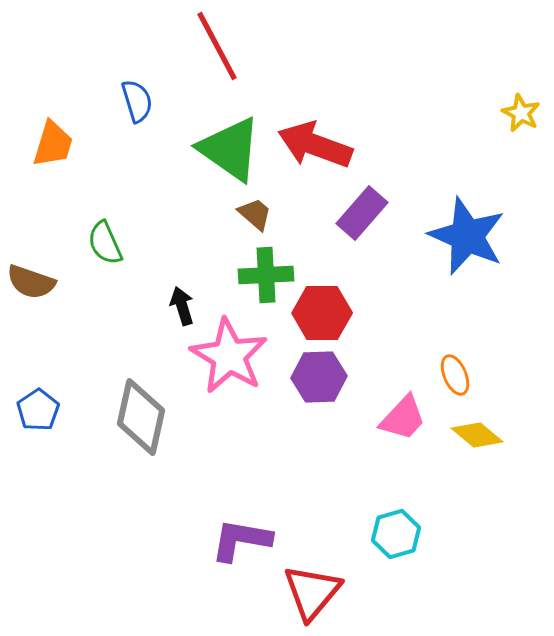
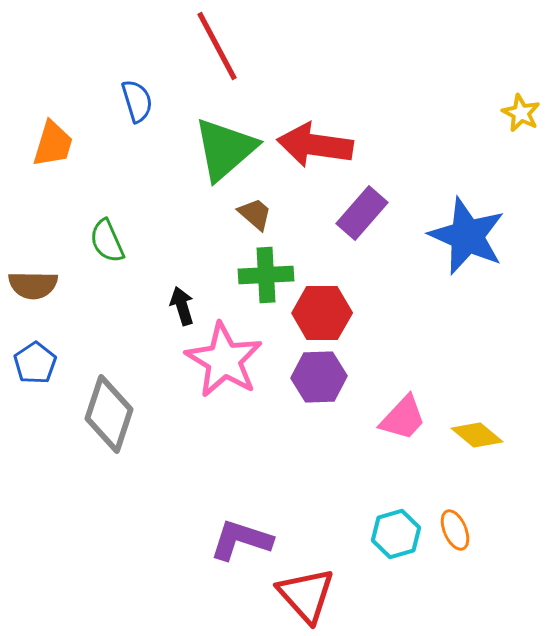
red arrow: rotated 12 degrees counterclockwise
green triangle: moved 5 px left; rotated 44 degrees clockwise
green semicircle: moved 2 px right, 2 px up
brown semicircle: moved 2 px right, 3 px down; rotated 18 degrees counterclockwise
pink star: moved 5 px left, 4 px down
orange ellipse: moved 155 px down
blue pentagon: moved 3 px left, 47 px up
gray diamond: moved 32 px left, 3 px up; rotated 6 degrees clockwise
purple L-shape: rotated 8 degrees clockwise
red triangle: moved 6 px left, 3 px down; rotated 22 degrees counterclockwise
